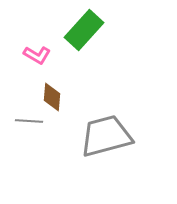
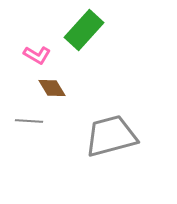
brown diamond: moved 9 px up; rotated 36 degrees counterclockwise
gray trapezoid: moved 5 px right
